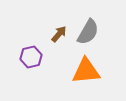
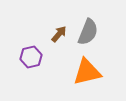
gray semicircle: rotated 8 degrees counterclockwise
orange triangle: moved 1 px right, 1 px down; rotated 8 degrees counterclockwise
